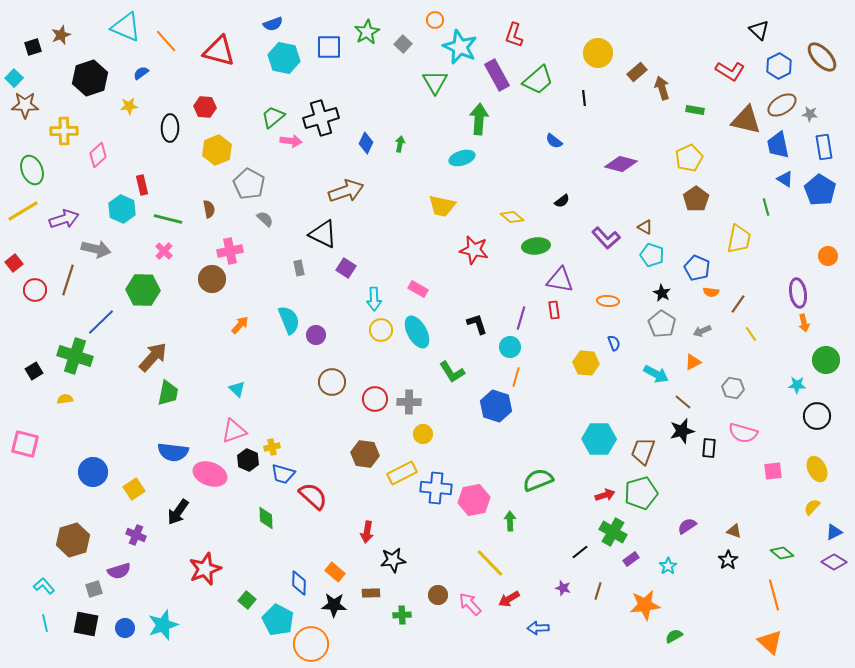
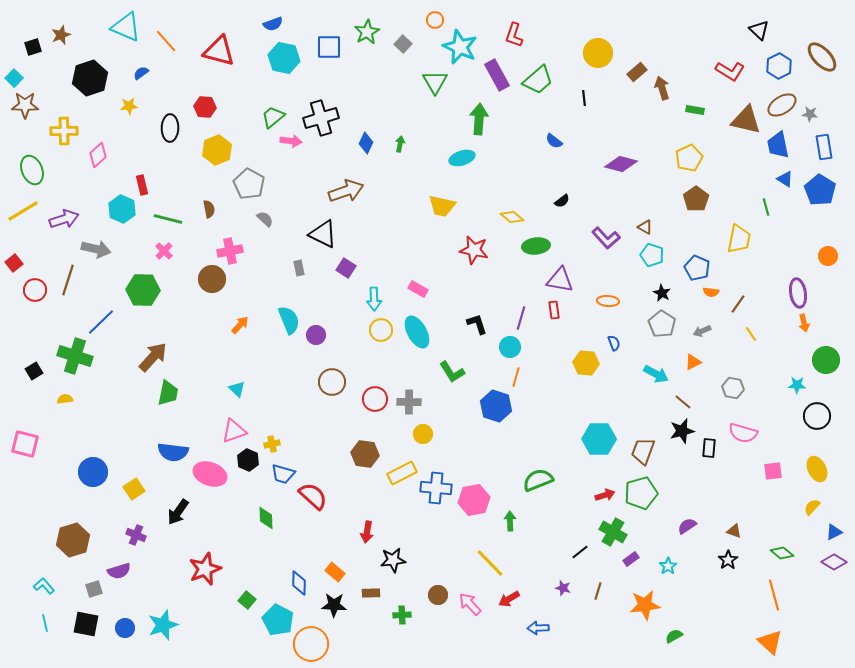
yellow cross at (272, 447): moved 3 px up
